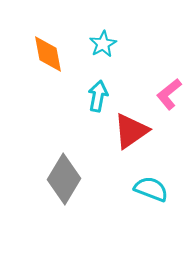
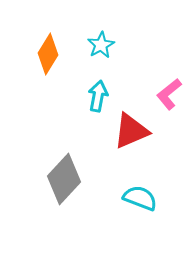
cyan star: moved 2 px left, 1 px down
orange diamond: rotated 42 degrees clockwise
red triangle: rotated 12 degrees clockwise
gray diamond: rotated 12 degrees clockwise
cyan semicircle: moved 11 px left, 9 px down
